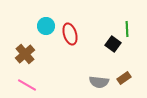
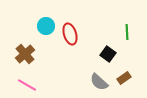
green line: moved 3 px down
black square: moved 5 px left, 10 px down
gray semicircle: rotated 36 degrees clockwise
